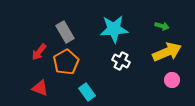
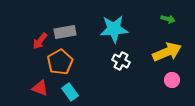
green arrow: moved 6 px right, 7 px up
gray rectangle: rotated 70 degrees counterclockwise
red arrow: moved 1 px right, 11 px up
orange pentagon: moved 6 px left
cyan rectangle: moved 17 px left
